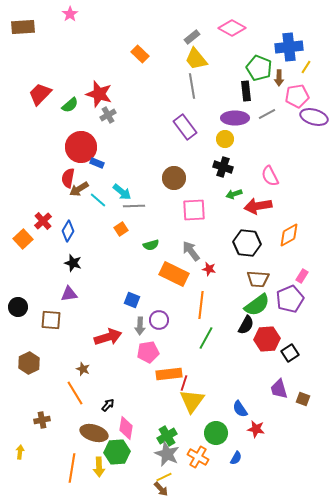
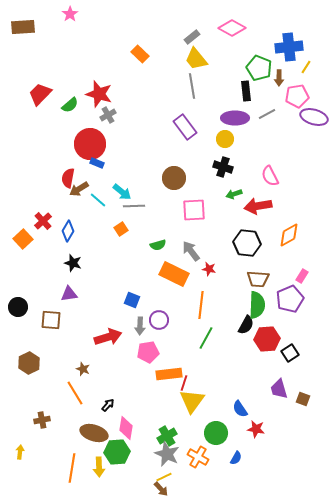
red circle at (81, 147): moved 9 px right, 3 px up
green semicircle at (151, 245): moved 7 px right
green semicircle at (257, 305): rotated 52 degrees counterclockwise
